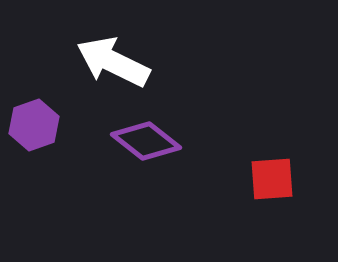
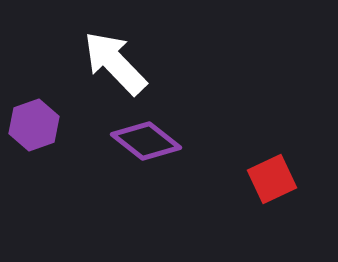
white arrow: moved 2 px right, 1 px down; rotated 20 degrees clockwise
red square: rotated 21 degrees counterclockwise
